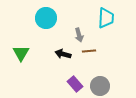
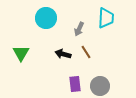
gray arrow: moved 6 px up; rotated 40 degrees clockwise
brown line: moved 3 px left, 1 px down; rotated 64 degrees clockwise
purple rectangle: rotated 35 degrees clockwise
